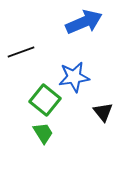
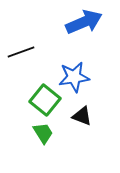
black triangle: moved 21 px left, 4 px down; rotated 30 degrees counterclockwise
